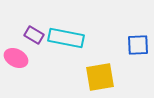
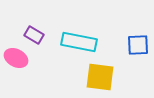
cyan rectangle: moved 13 px right, 4 px down
yellow square: rotated 16 degrees clockwise
